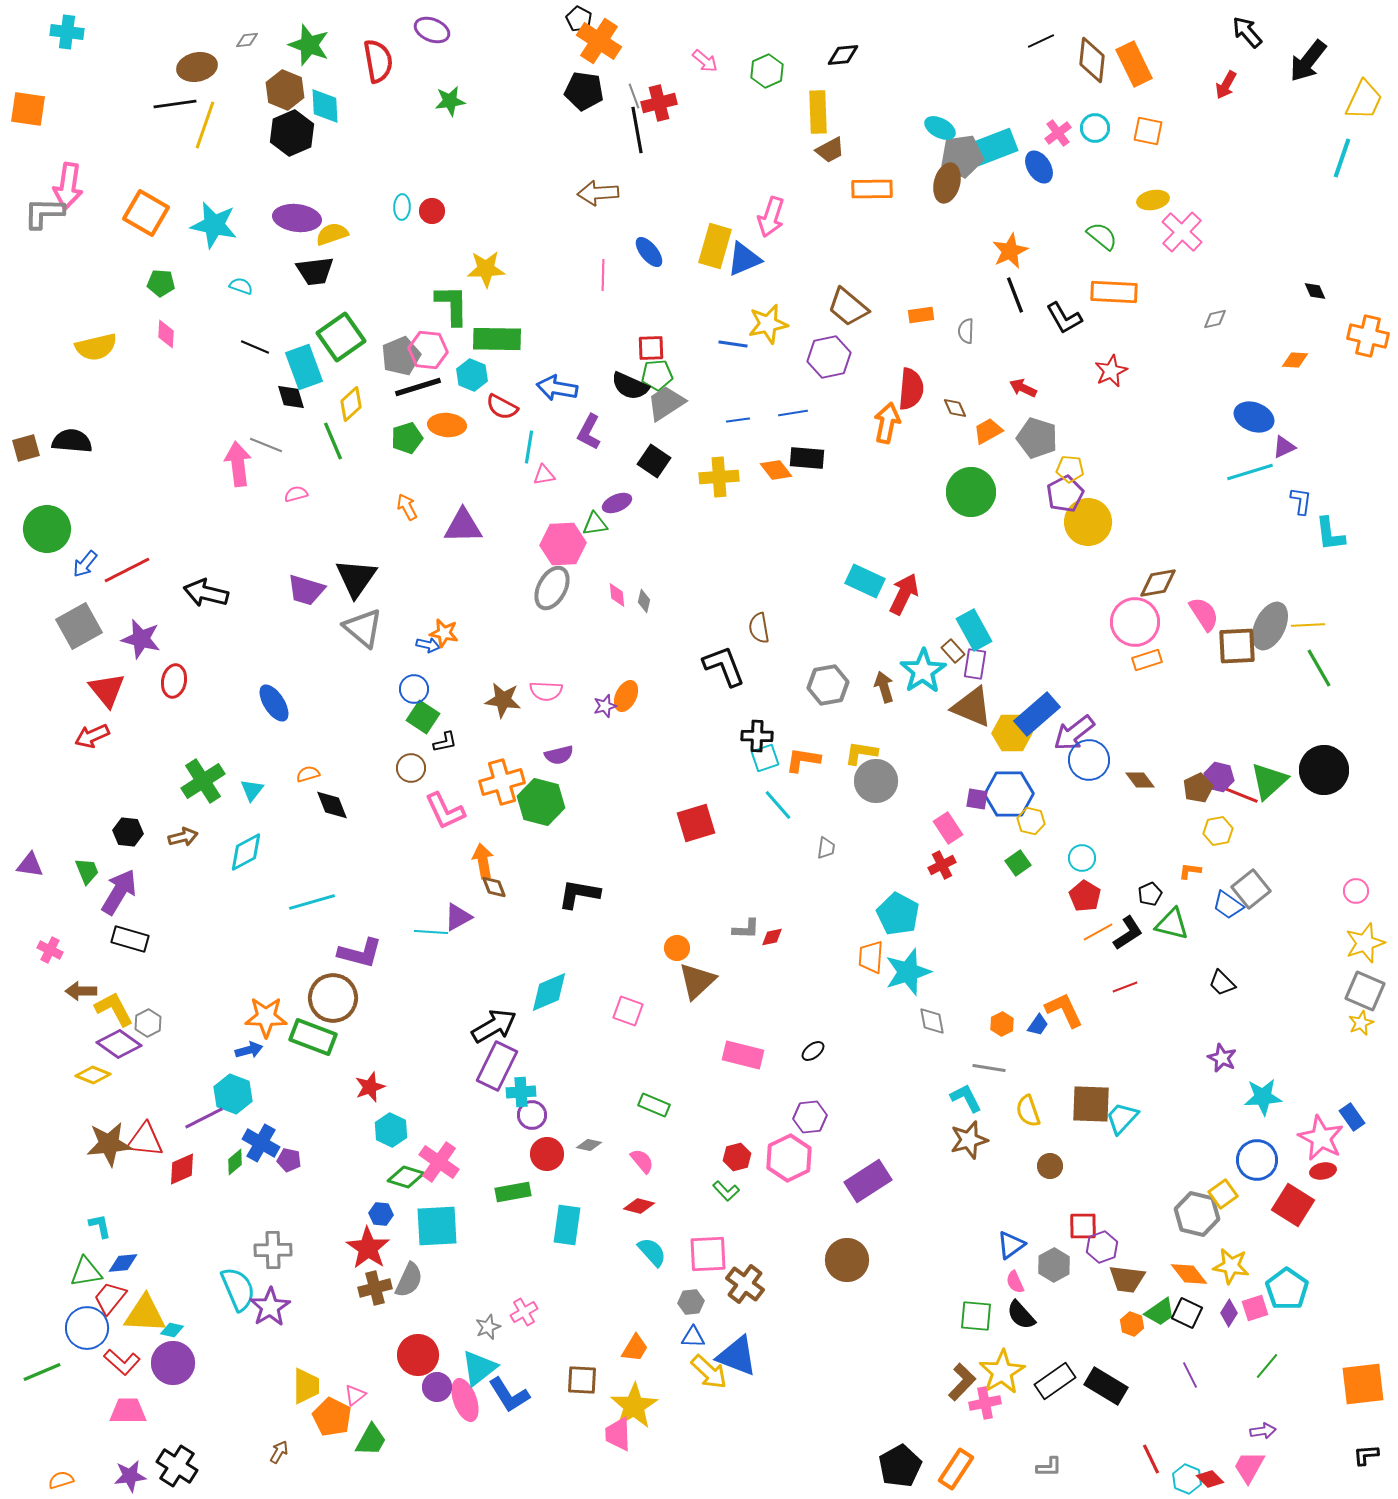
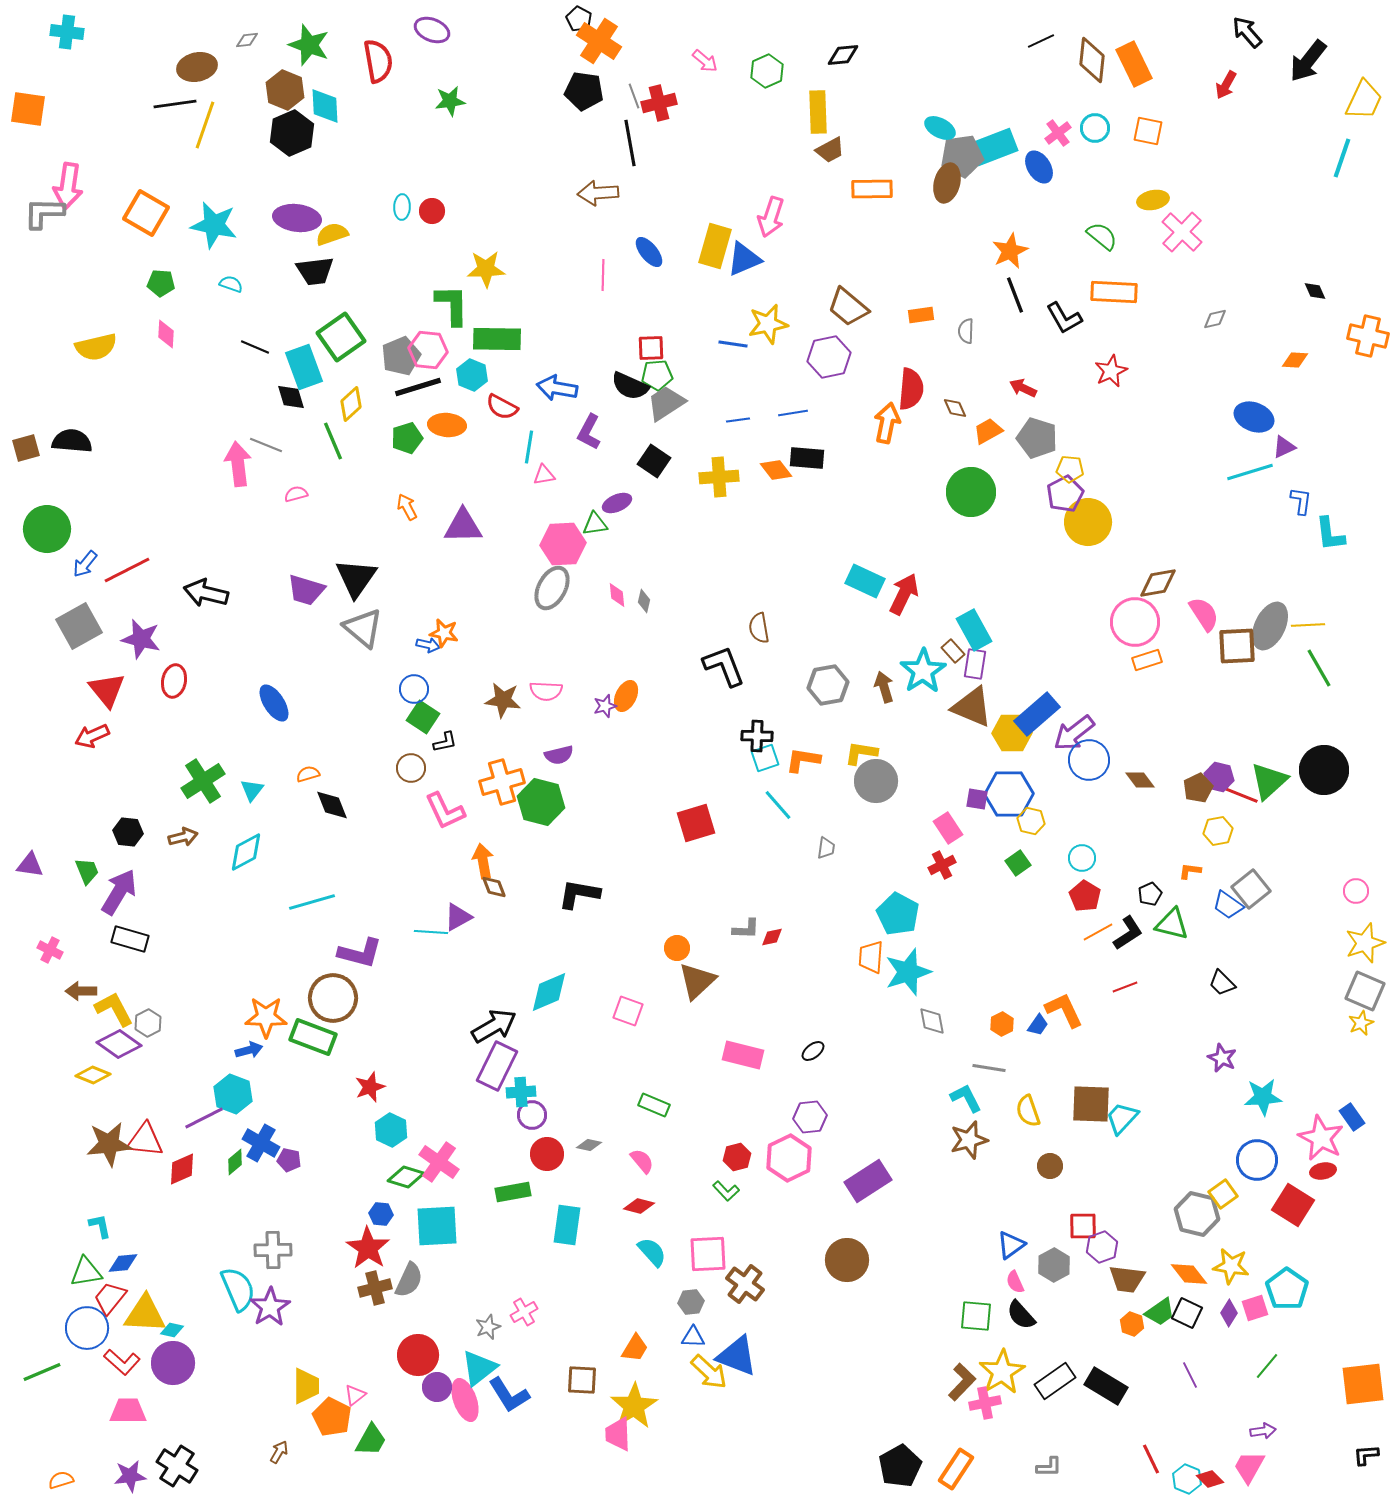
black line at (637, 130): moved 7 px left, 13 px down
cyan semicircle at (241, 286): moved 10 px left, 2 px up
